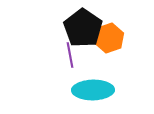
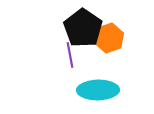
cyan ellipse: moved 5 px right
